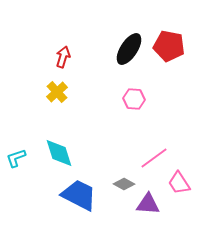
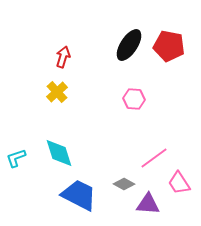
black ellipse: moved 4 px up
